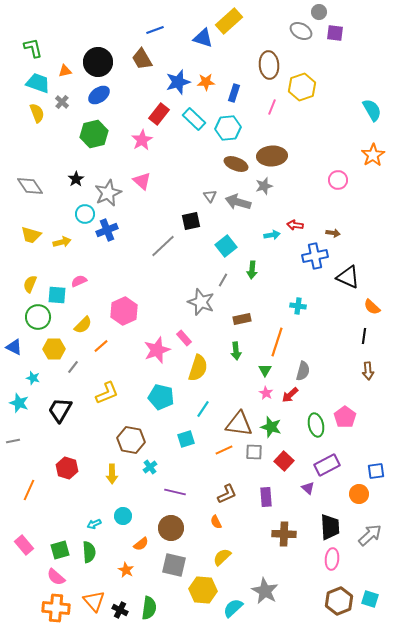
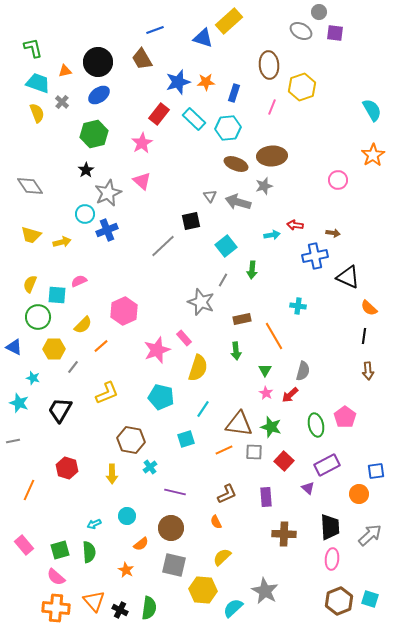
pink star at (142, 140): moved 3 px down
black star at (76, 179): moved 10 px right, 9 px up
orange semicircle at (372, 307): moved 3 px left, 1 px down
orange line at (277, 342): moved 3 px left, 6 px up; rotated 48 degrees counterclockwise
cyan circle at (123, 516): moved 4 px right
